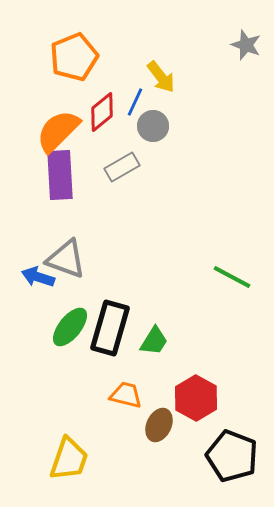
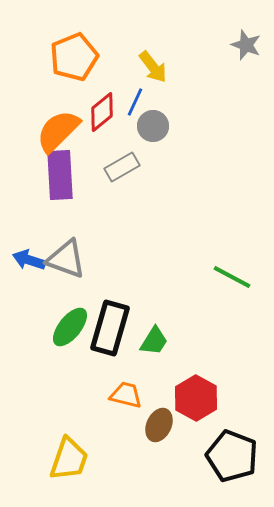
yellow arrow: moved 8 px left, 10 px up
blue arrow: moved 9 px left, 17 px up
